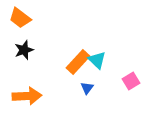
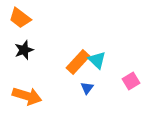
orange arrow: rotated 20 degrees clockwise
